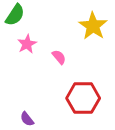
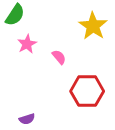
red hexagon: moved 4 px right, 7 px up
purple semicircle: rotated 70 degrees counterclockwise
